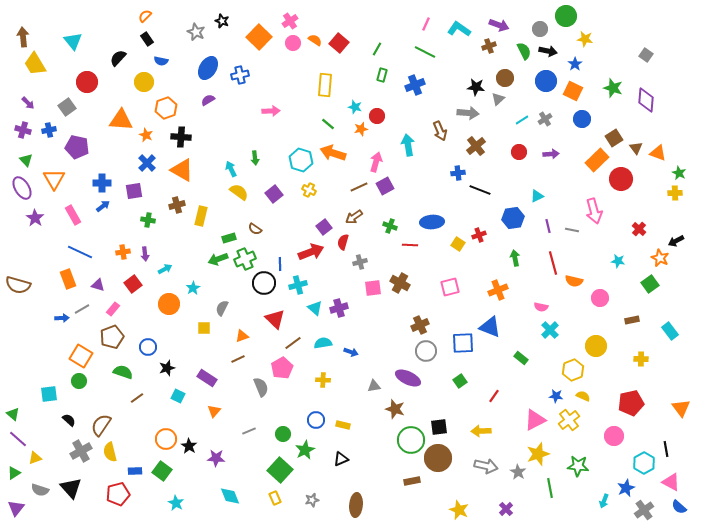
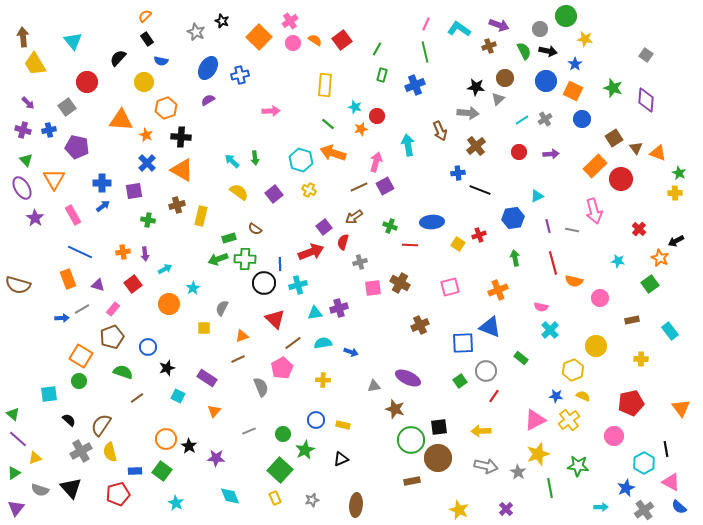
red square at (339, 43): moved 3 px right, 3 px up; rotated 12 degrees clockwise
green line at (425, 52): rotated 50 degrees clockwise
orange rectangle at (597, 160): moved 2 px left, 6 px down
cyan arrow at (231, 169): moved 1 px right, 8 px up; rotated 21 degrees counterclockwise
green cross at (245, 259): rotated 25 degrees clockwise
cyan triangle at (315, 308): moved 5 px down; rotated 49 degrees counterclockwise
gray circle at (426, 351): moved 60 px right, 20 px down
cyan arrow at (604, 501): moved 3 px left, 6 px down; rotated 112 degrees counterclockwise
